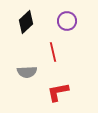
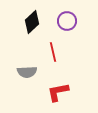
black diamond: moved 6 px right
